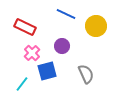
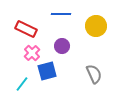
blue line: moved 5 px left; rotated 24 degrees counterclockwise
red rectangle: moved 1 px right, 2 px down
gray semicircle: moved 8 px right
